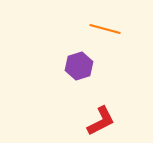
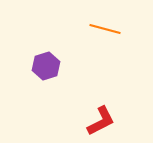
purple hexagon: moved 33 px left
